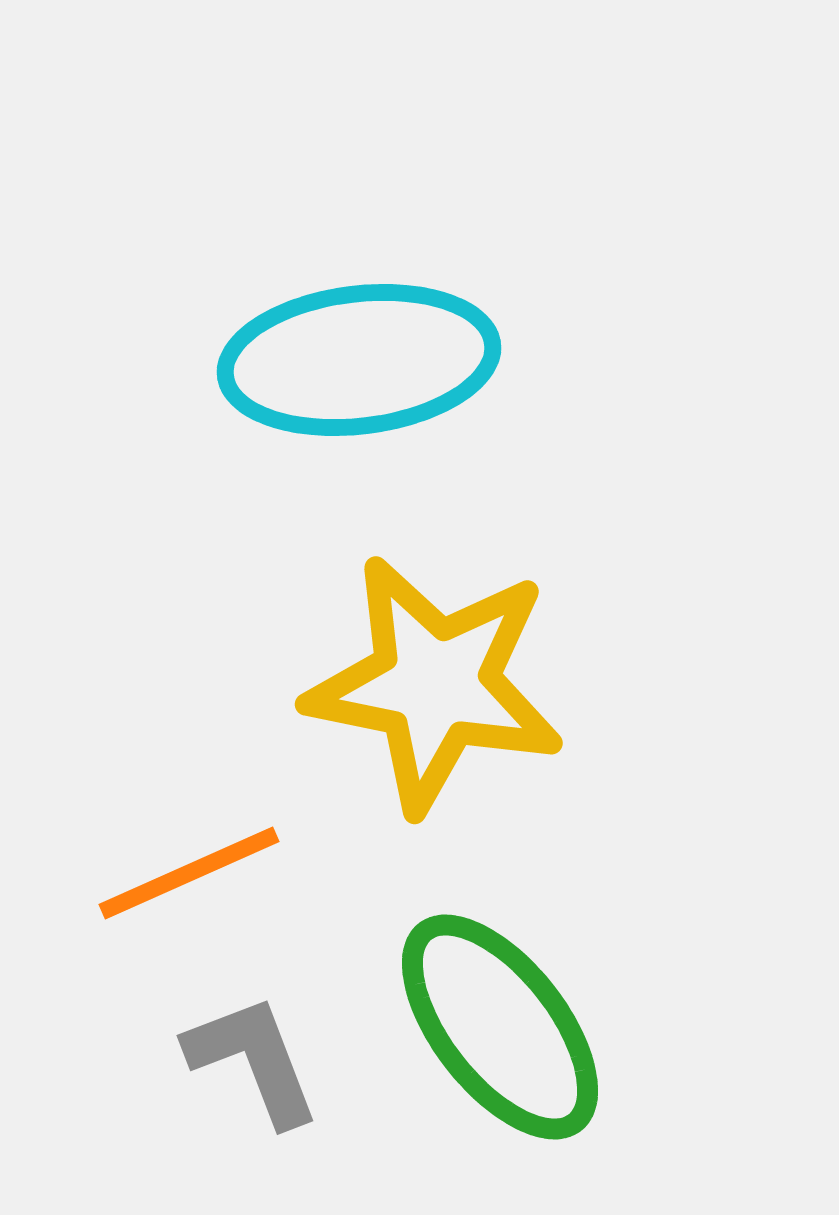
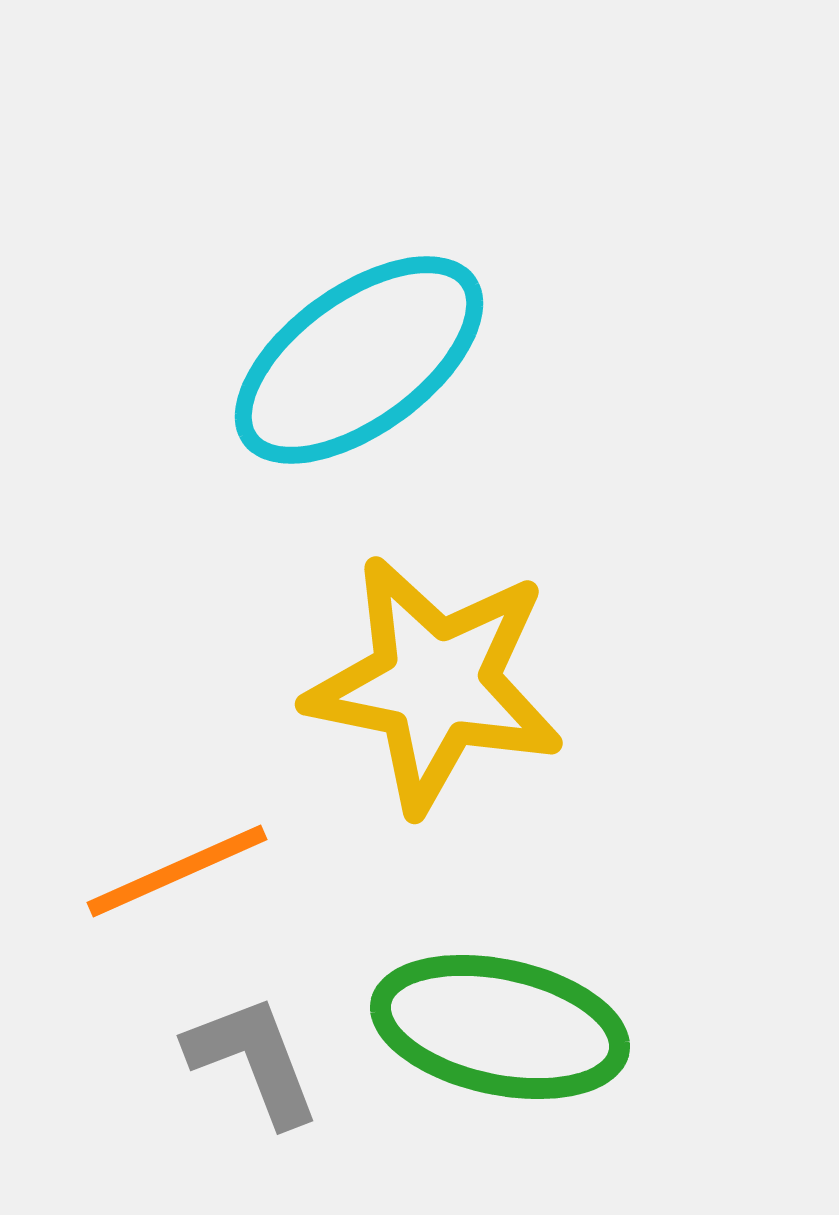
cyan ellipse: rotated 29 degrees counterclockwise
orange line: moved 12 px left, 2 px up
green ellipse: rotated 40 degrees counterclockwise
